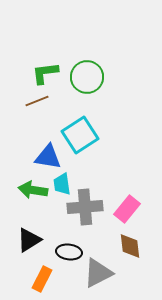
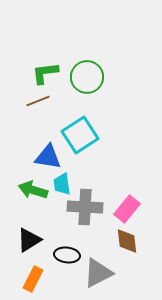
brown line: moved 1 px right
green arrow: rotated 8 degrees clockwise
gray cross: rotated 8 degrees clockwise
brown diamond: moved 3 px left, 5 px up
black ellipse: moved 2 px left, 3 px down
orange rectangle: moved 9 px left
